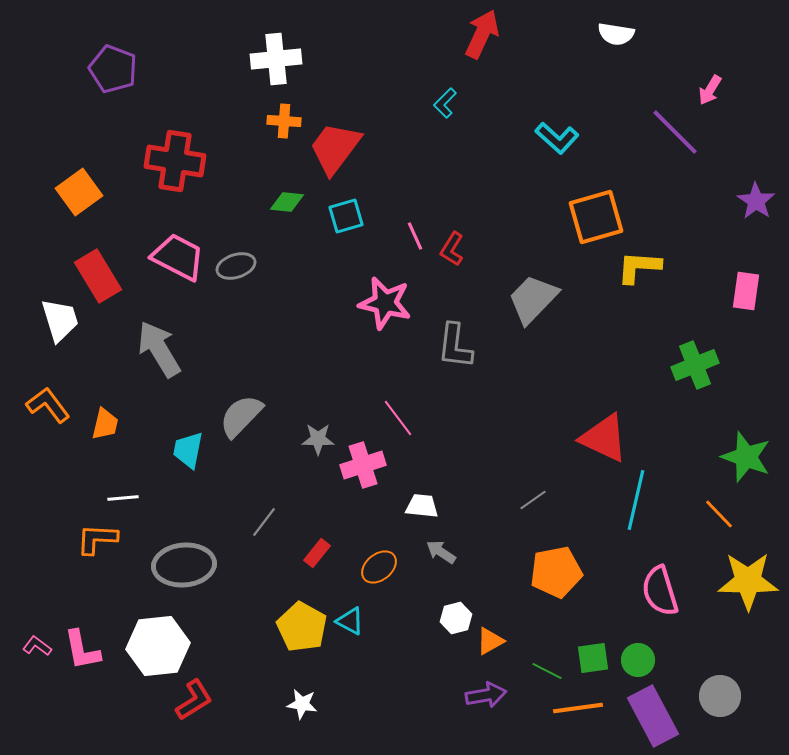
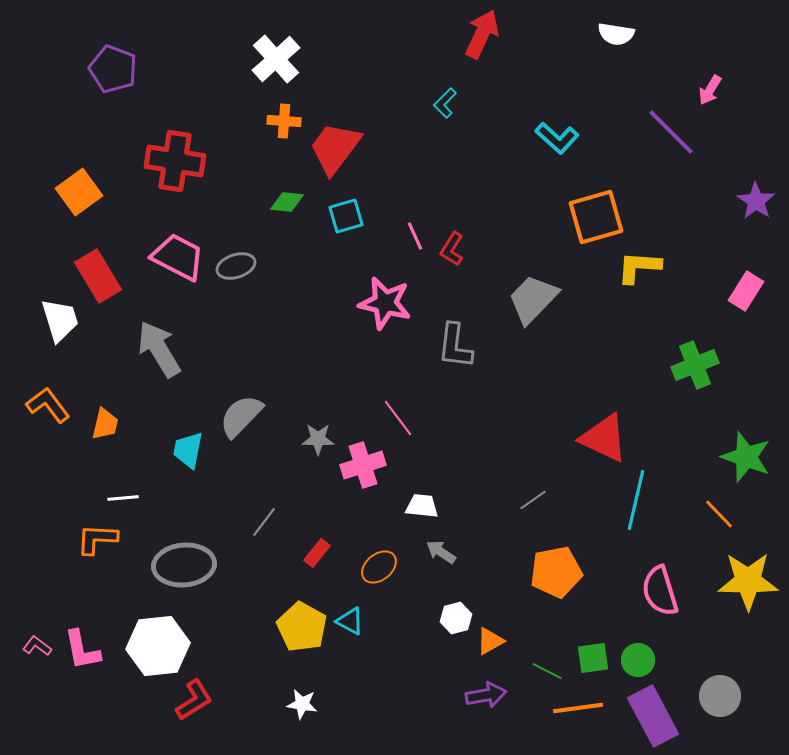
white cross at (276, 59): rotated 36 degrees counterclockwise
purple line at (675, 132): moved 4 px left
pink rectangle at (746, 291): rotated 24 degrees clockwise
